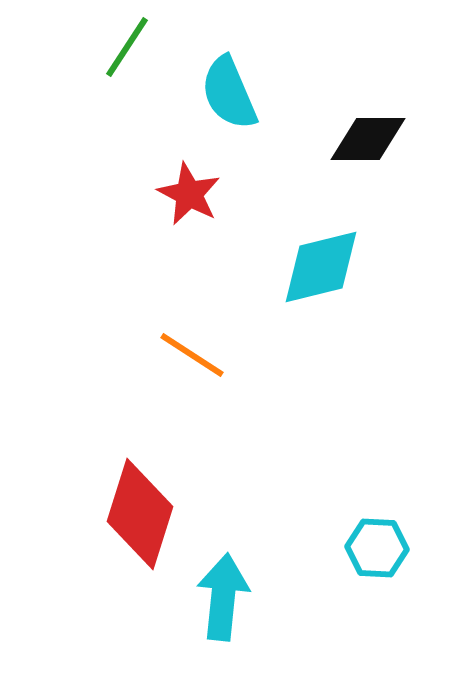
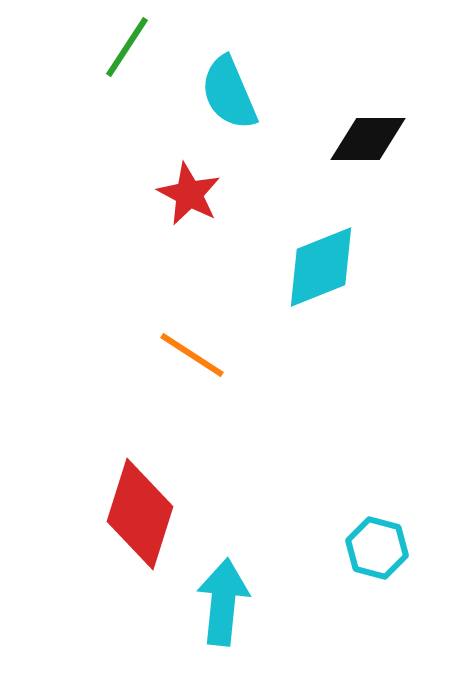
cyan diamond: rotated 8 degrees counterclockwise
cyan hexagon: rotated 12 degrees clockwise
cyan arrow: moved 5 px down
